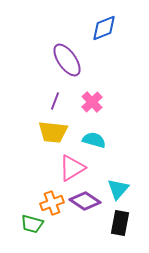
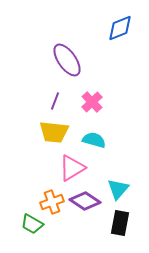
blue diamond: moved 16 px right
yellow trapezoid: moved 1 px right
orange cross: moved 1 px up
green trapezoid: rotated 15 degrees clockwise
